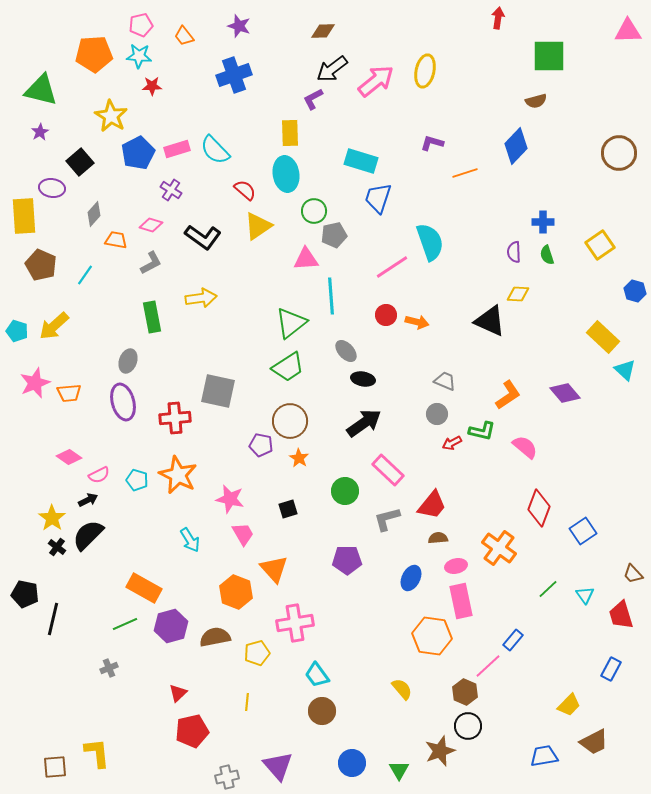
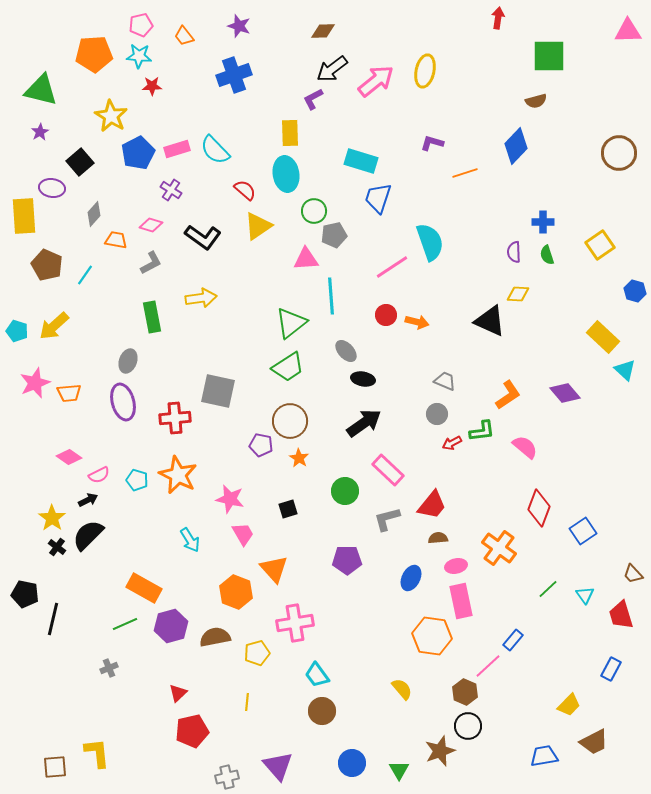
brown pentagon at (41, 265): moved 6 px right
green L-shape at (482, 431): rotated 20 degrees counterclockwise
